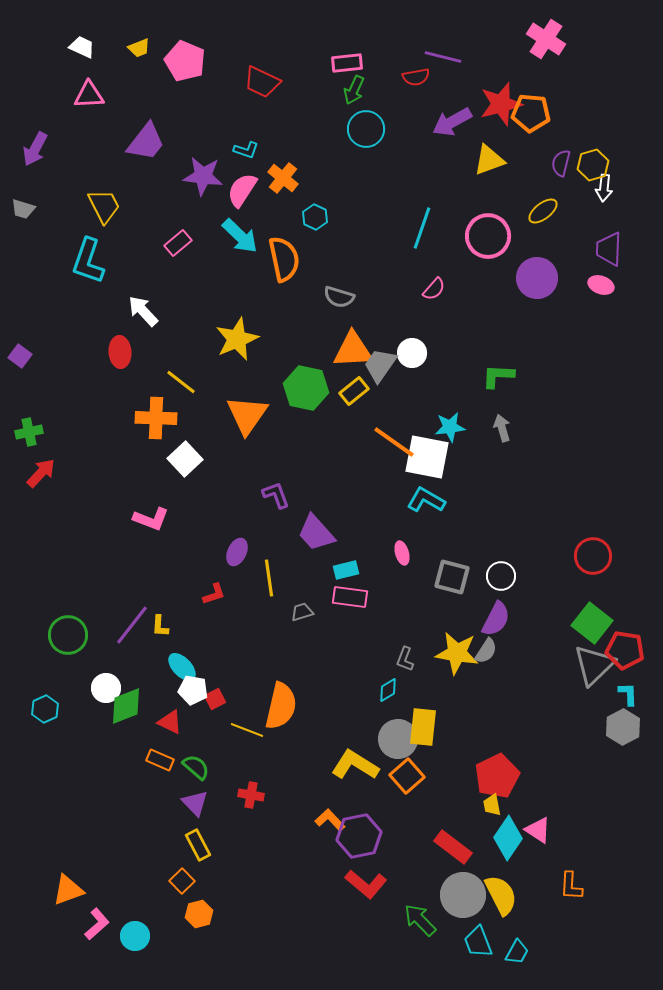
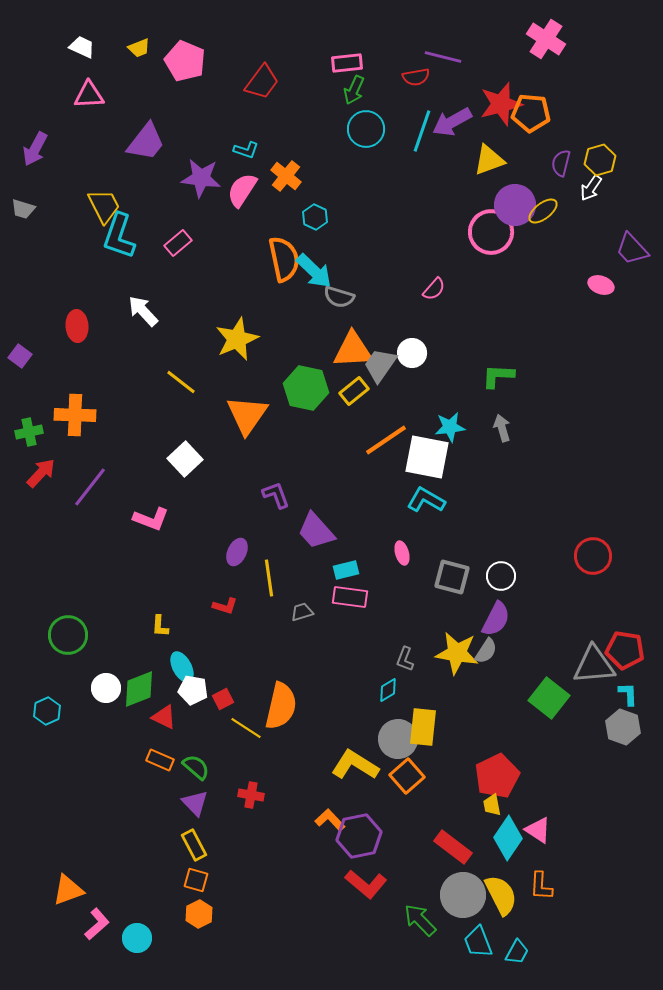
red trapezoid at (262, 82): rotated 78 degrees counterclockwise
yellow hexagon at (593, 165): moved 7 px right, 5 px up
purple star at (203, 176): moved 2 px left, 2 px down
orange cross at (283, 178): moved 3 px right, 2 px up
white arrow at (604, 188): moved 13 px left; rotated 28 degrees clockwise
cyan line at (422, 228): moved 97 px up
cyan arrow at (240, 236): moved 74 px right, 35 px down
pink circle at (488, 236): moved 3 px right, 4 px up
purple trapezoid at (609, 249): moved 23 px right; rotated 45 degrees counterclockwise
cyan L-shape at (88, 261): moved 31 px right, 25 px up
purple circle at (537, 278): moved 22 px left, 73 px up
red ellipse at (120, 352): moved 43 px left, 26 px up
orange cross at (156, 418): moved 81 px left, 3 px up
orange line at (394, 442): moved 8 px left, 2 px up; rotated 69 degrees counterclockwise
purple trapezoid at (316, 533): moved 2 px up
red L-shape at (214, 594): moved 11 px right, 12 px down; rotated 35 degrees clockwise
green square at (592, 623): moved 43 px left, 75 px down
purple line at (132, 625): moved 42 px left, 138 px up
gray triangle at (594, 665): rotated 39 degrees clockwise
cyan ellipse at (182, 667): rotated 16 degrees clockwise
red square at (215, 699): moved 8 px right
green diamond at (126, 706): moved 13 px right, 17 px up
cyan hexagon at (45, 709): moved 2 px right, 2 px down
red triangle at (170, 722): moved 6 px left, 5 px up
gray hexagon at (623, 727): rotated 12 degrees counterclockwise
yellow line at (247, 730): moved 1 px left, 2 px up; rotated 12 degrees clockwise
yellow rectangle at (198, 845): moved 4 px left
orange square at (182, 881): moved 14 px right, 1 px up; rotated 30 degrees counterclockwise
orange L-shape at (571, 886): moved 30 px left
orange hexagon at (199, 914): rotated 12 degrees counterclockwise
cyan circle at (135, 936): moved 2 px right, 2 px down
